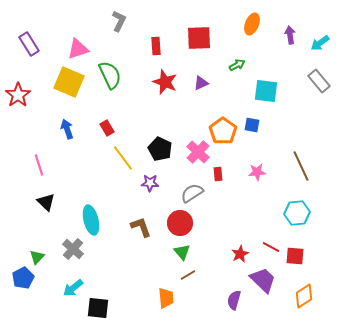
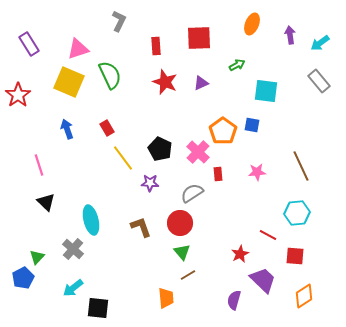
red line at (271, 247): moved 3 px left, 12 px up
